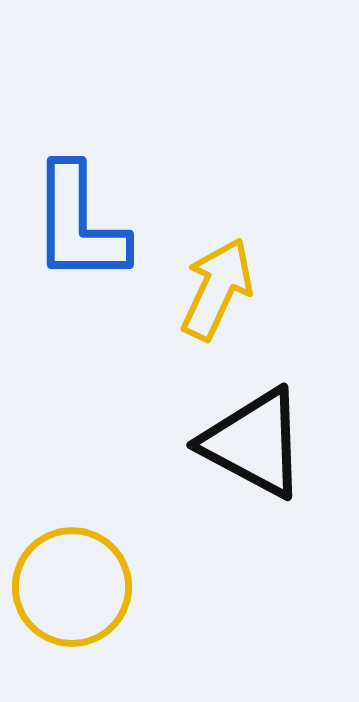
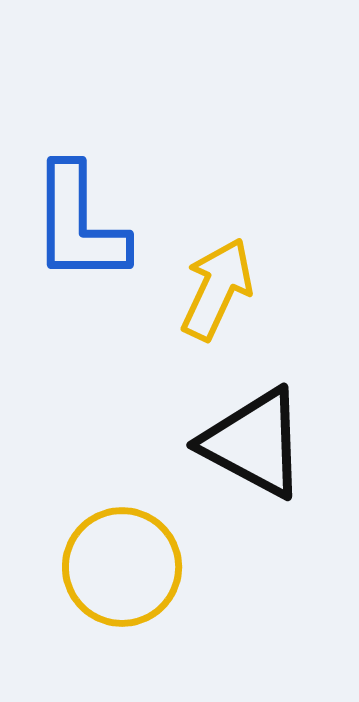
yellow circle: moved 50 px right, 20 px up
